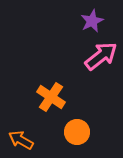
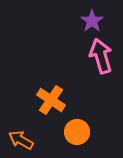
purple star: rotated 10 degrees counterclockwise
pink arrow: rotated 68 degrees counterclockwise
orange cross: moved 3 px down
